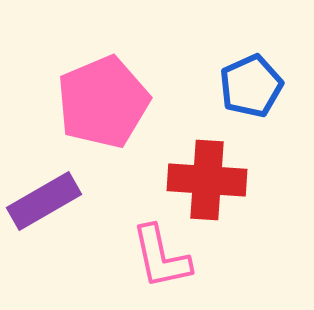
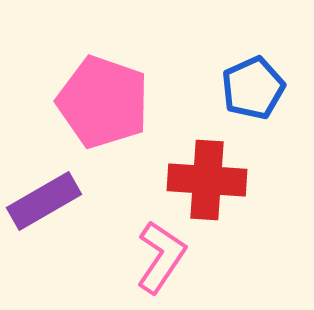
blue pentagon: moved 2 px right, 2 px down
pink pentagon: rotated 30 degrees counterclockwise
pink L-shape: rotated 134 degrees counterclockwise
